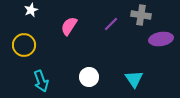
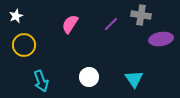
white star: moved 15 px left, 6 px down
pink semicircle: moved 1 px right, 2 px up
